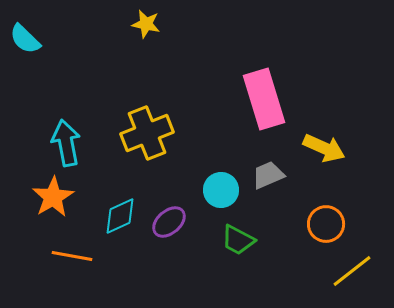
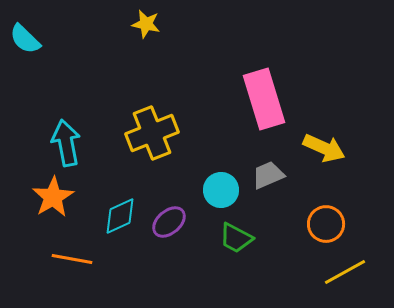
yellow cross: moved 5 px right
green trapezoid: moved 2 px left, 2 px up
orange line: moved 3 px down
yellow line: moved 7 px left, 1 px down; rotated 9 degrees clockwise
